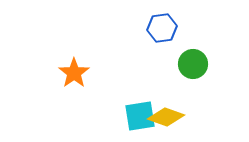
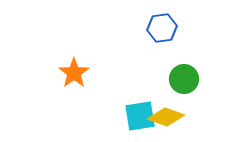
green circle: moved 9 px left, 15 px down
